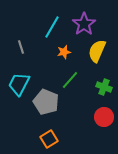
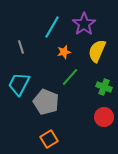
green line: moved 3 px up
